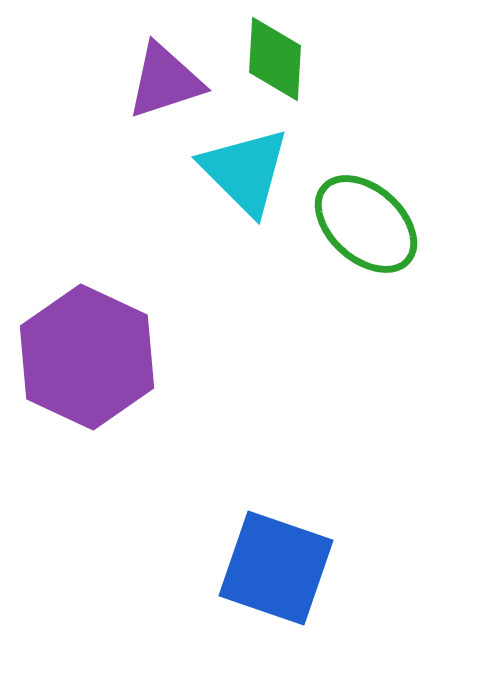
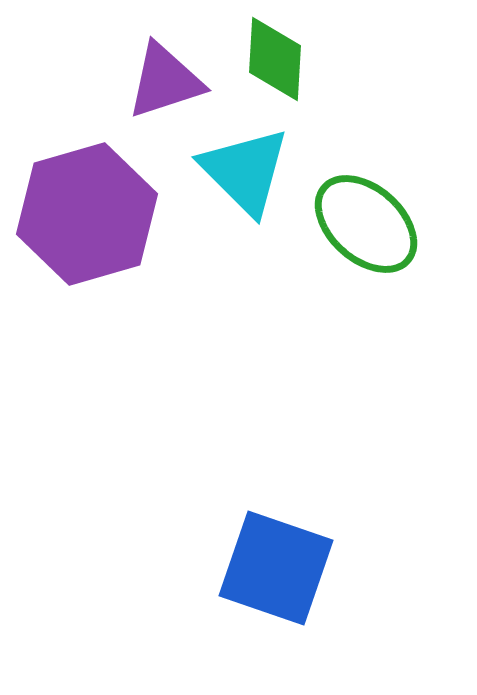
purple hexagon: moved 143 px up; rotated 19 degrees clockwise
